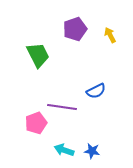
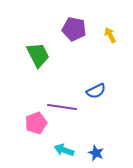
purple pentagon: moved 1 px left; rotated 30 degrees clockwise
blue star: moved 4 px right, 2 px down; rotated 14 degrees clockwise
